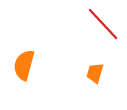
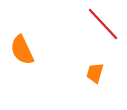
orange semicircle: moved 2 px left, 15 px up; rotated 40 degrees counterclockwise
